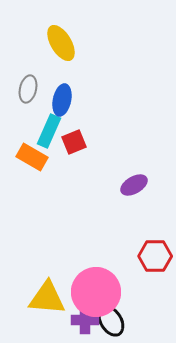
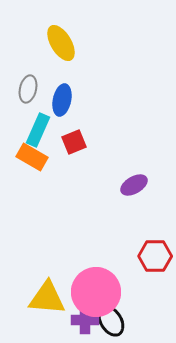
cyan rectangle: moved 11 px left, 1 px up
